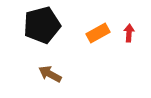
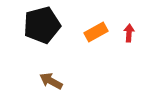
orange rectangle: moved 2 px left, 1 px up
brown arrow: moved 1 px right, 7 px down
